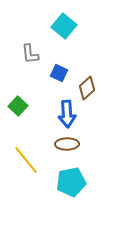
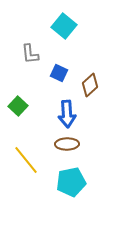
brown diamond: moved 3 px right, 3 px up
